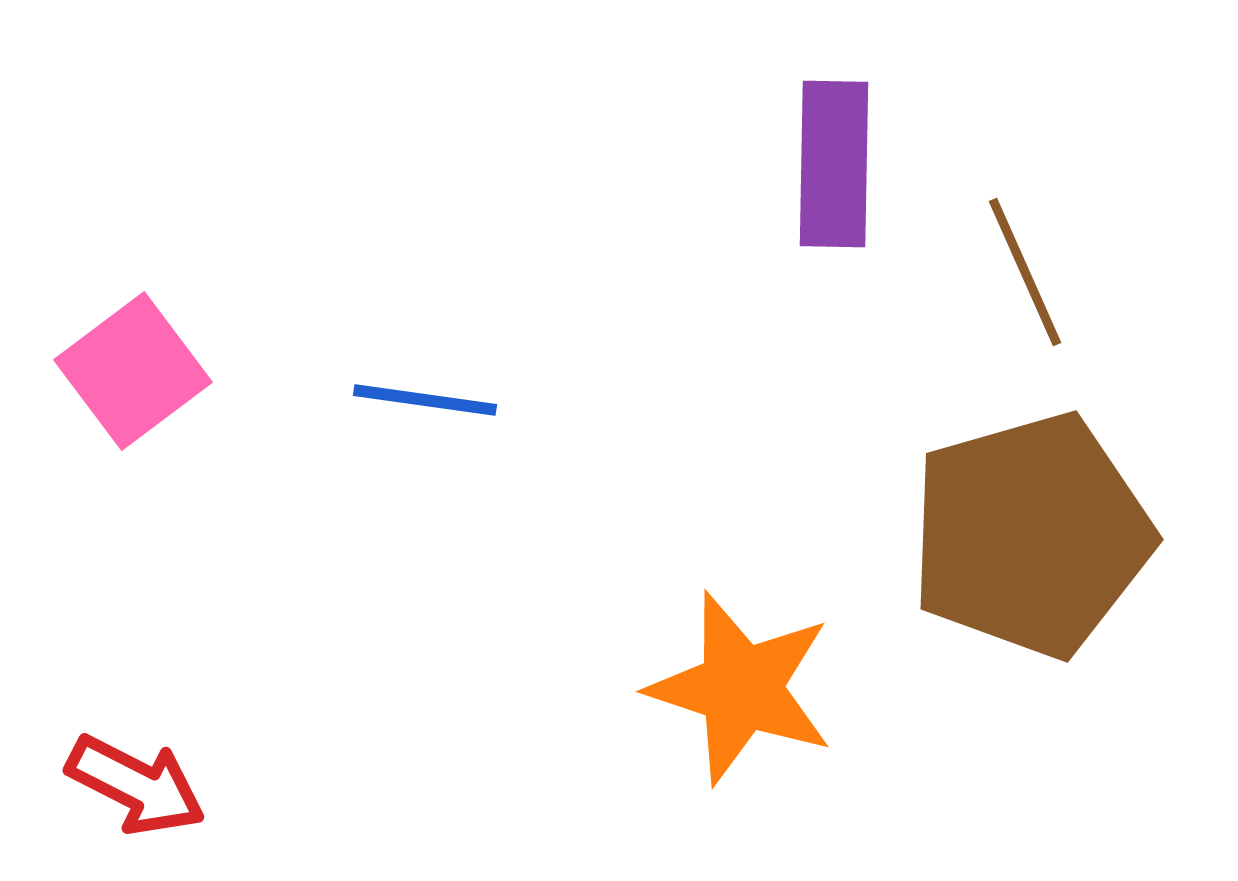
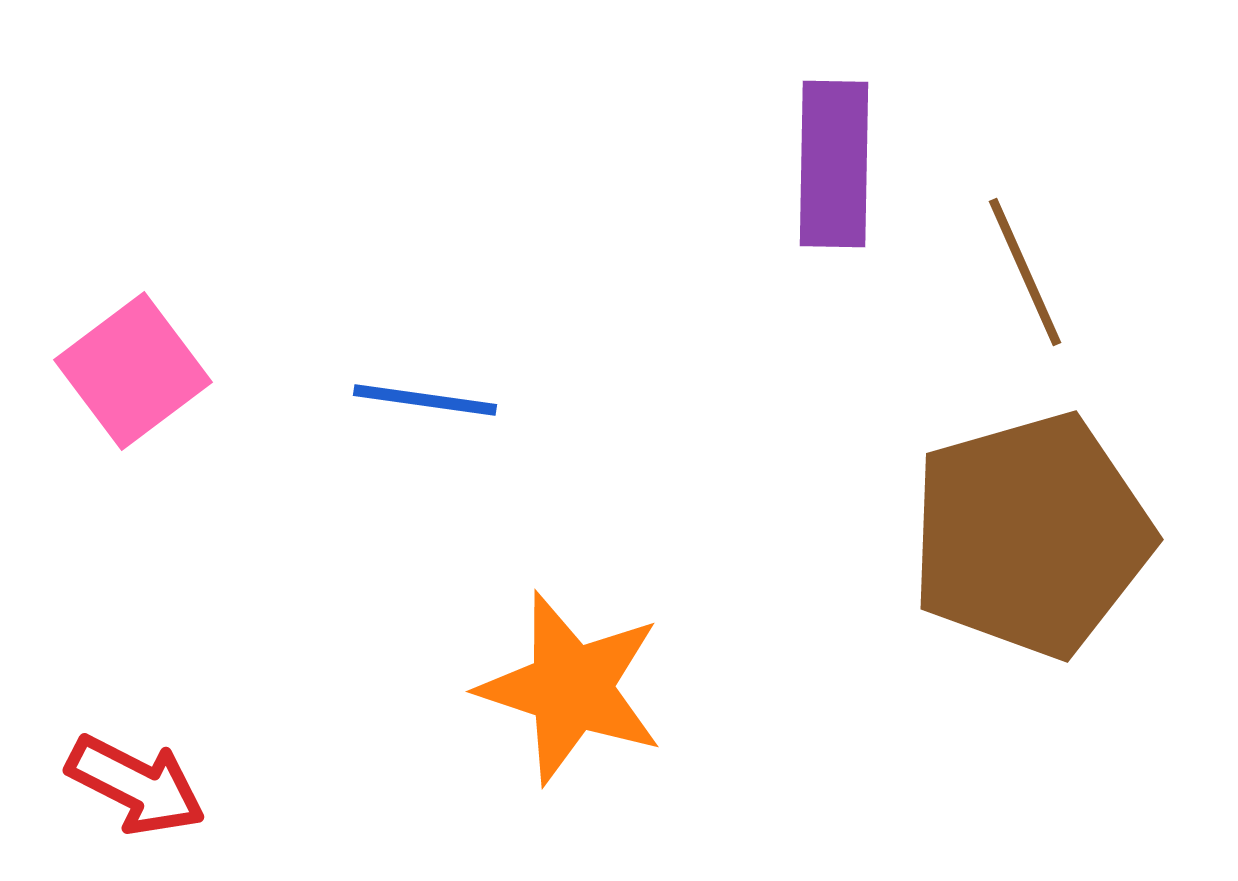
orange star: moved 170 px left
